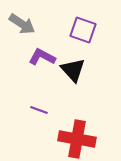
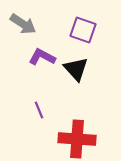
gray arrow: moved 1 px right
black triangle: moved 3 px right, 1 px up
purple line: rotated 48 degrees clockwise
red cross: rotated 6 degrees counterclockwise
